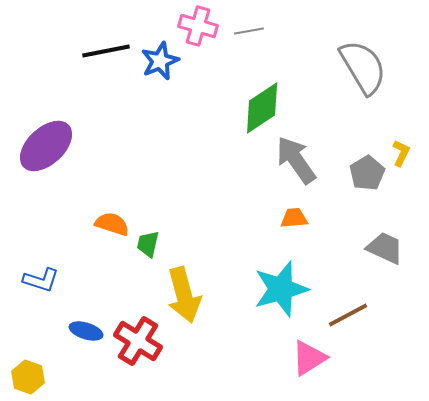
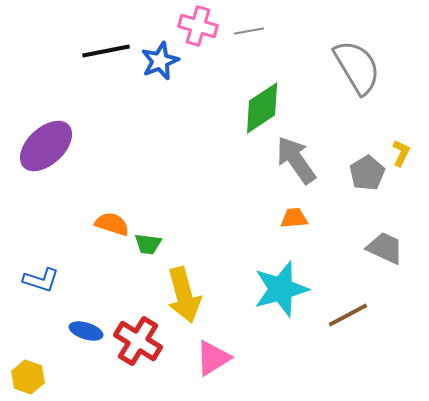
gray semicircle: moved 6 px left
green trapezoid: rotated 96 degrees counterclockwise
pink triangle: moved 96 px left
